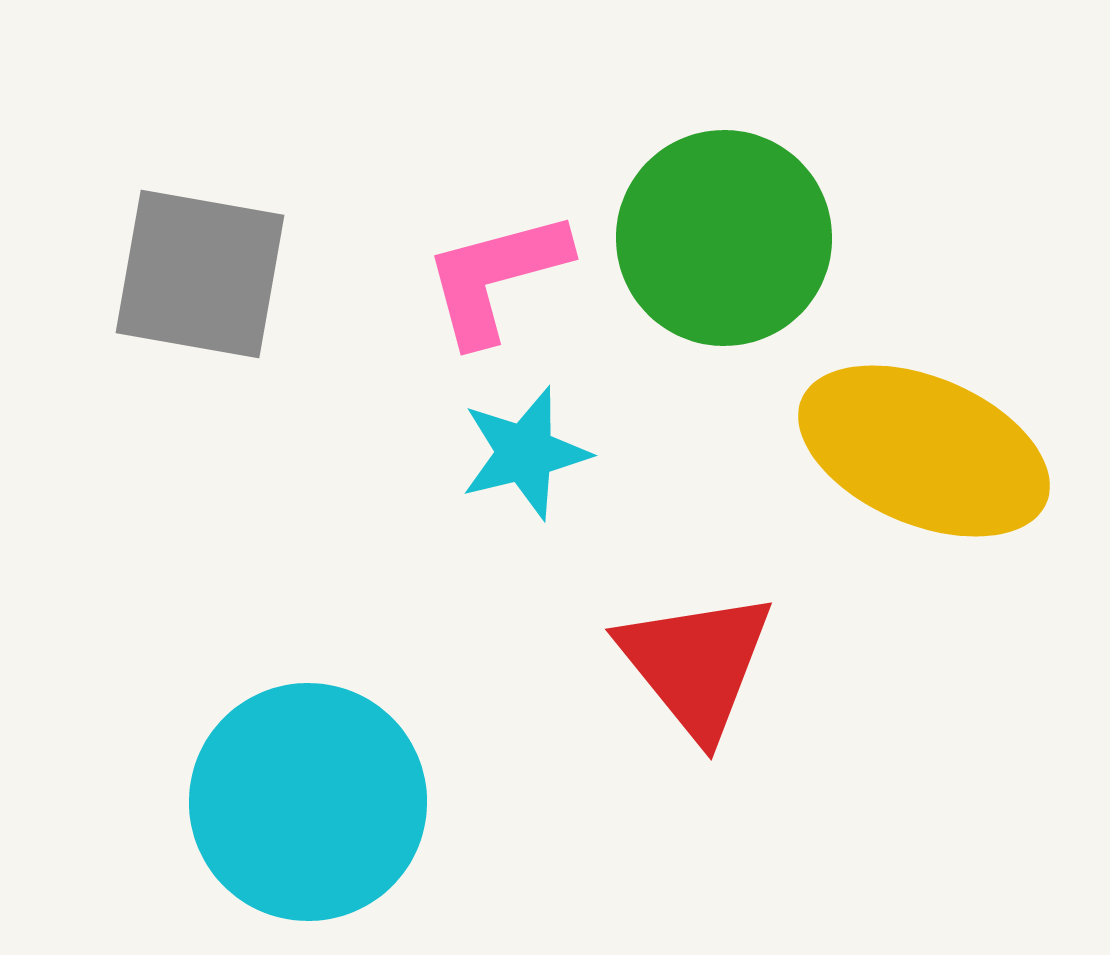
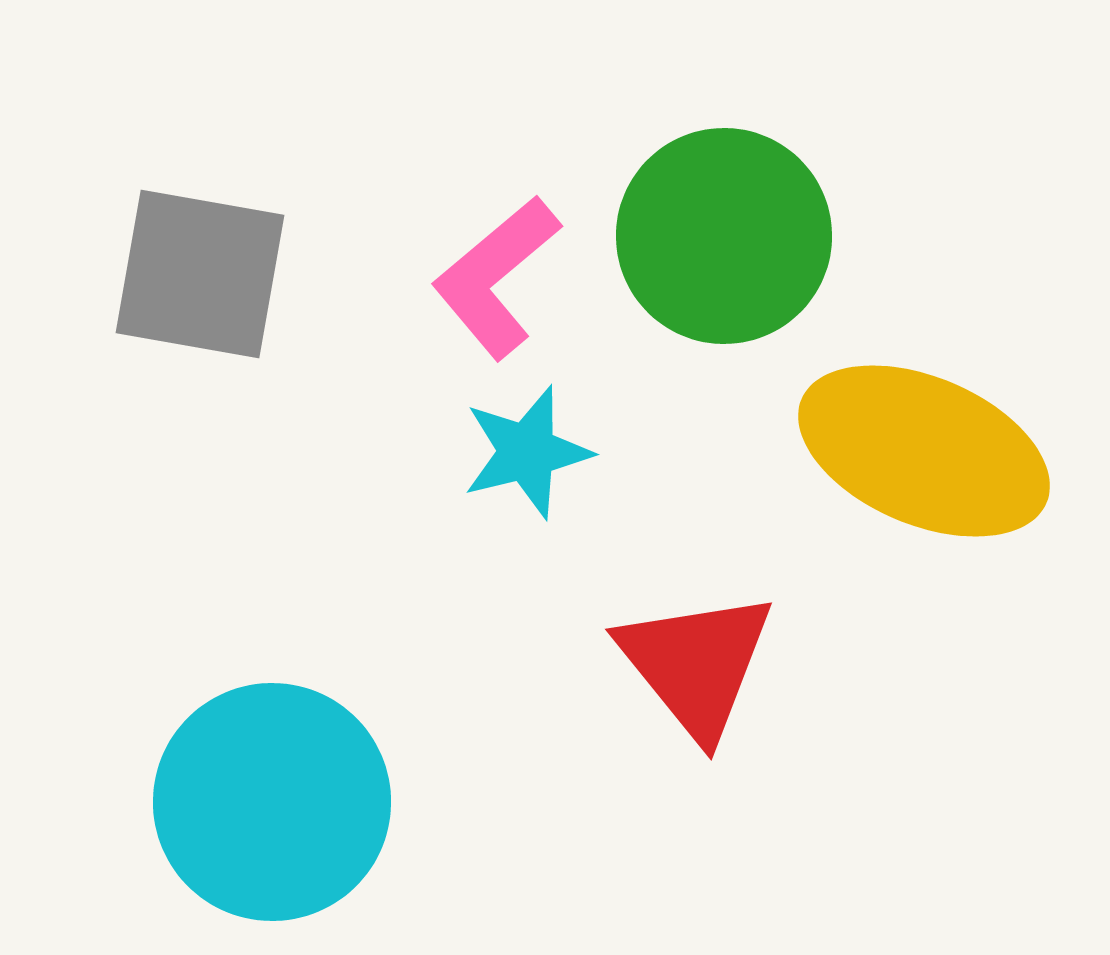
green circle: moved 2 px up
pink L-shape: rotated 25 degrees counterclockwise
cyan star: moved 2 px right, 1 px up
cyan circle: moved 36 px left
